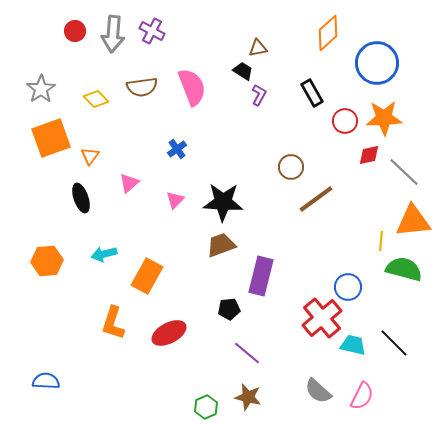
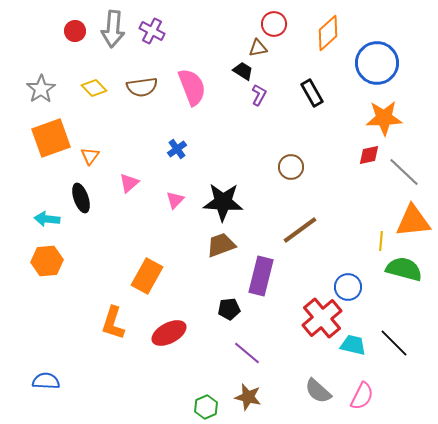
gray arrow at (113, 34): moved 5 px up
yellow diamond at (96, 99): moved 2 px left, 11 px up
red circle at (345, 121): moved 71 px left, 97 px up
brown line at (316, 199): moved 16 px left, 31 px down
cyan arrow at (104, 254): moved 57 px left, 35 px up; rotated 20 degrees clockwise
